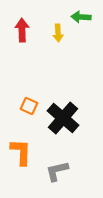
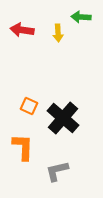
red arrow: rotated 80 degrees counterclockwise
orange L-shape: moved 2 px right, 5 px up
